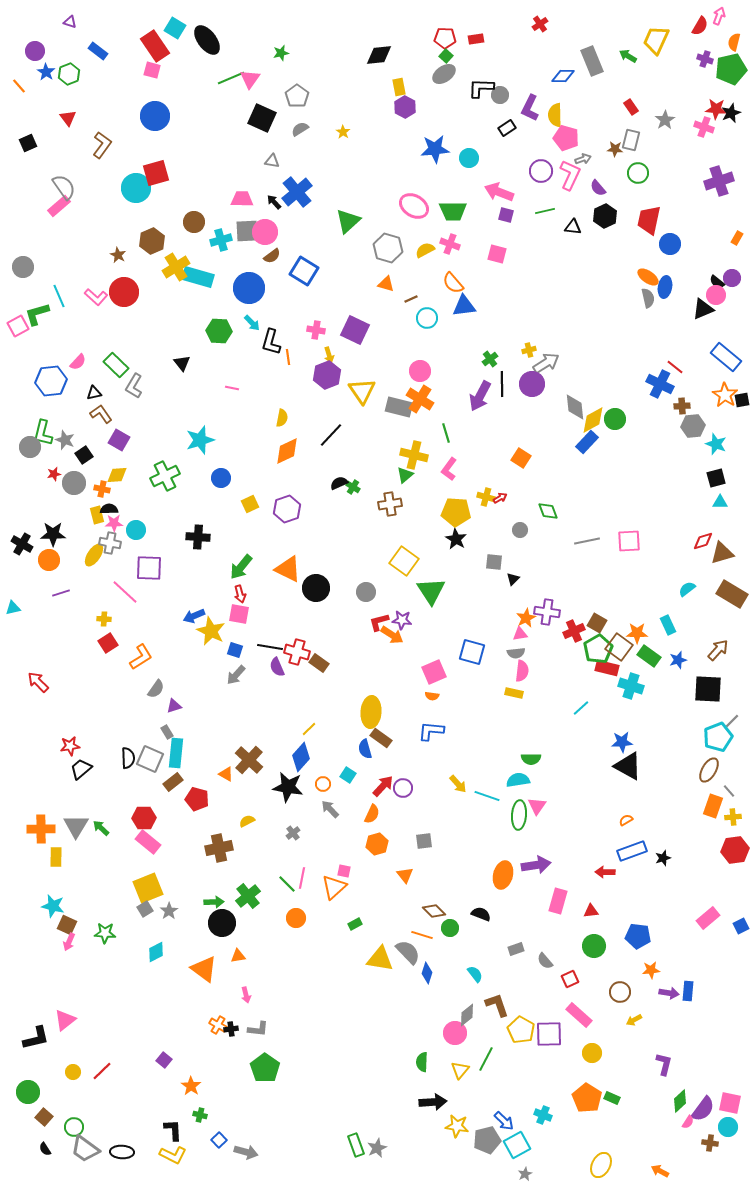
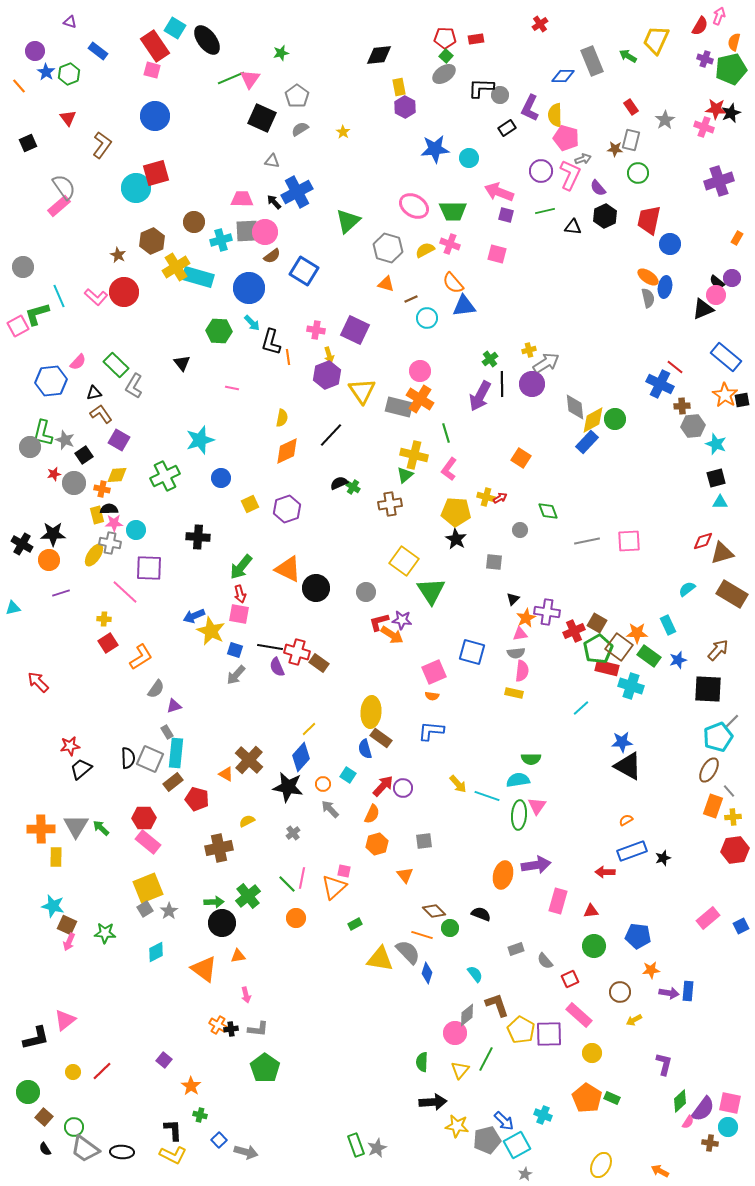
blue cross at (297, 192): rotated 12 degrees clockwise
black triangle at (513, 579): moved 20 px down
